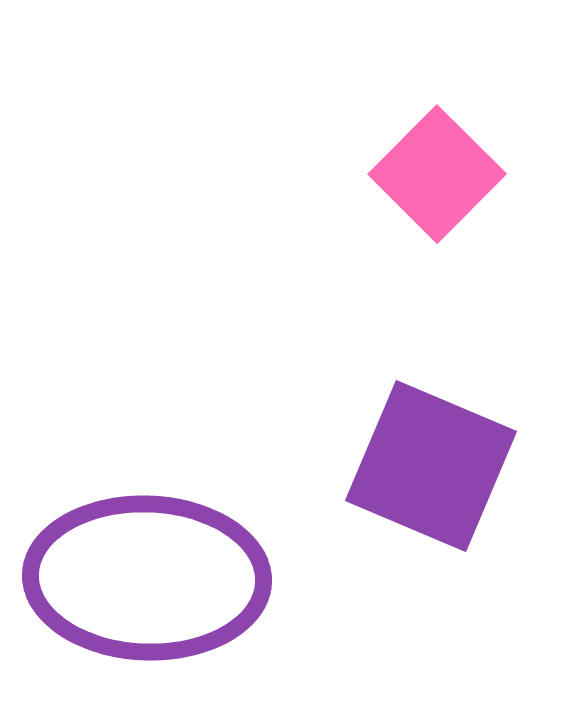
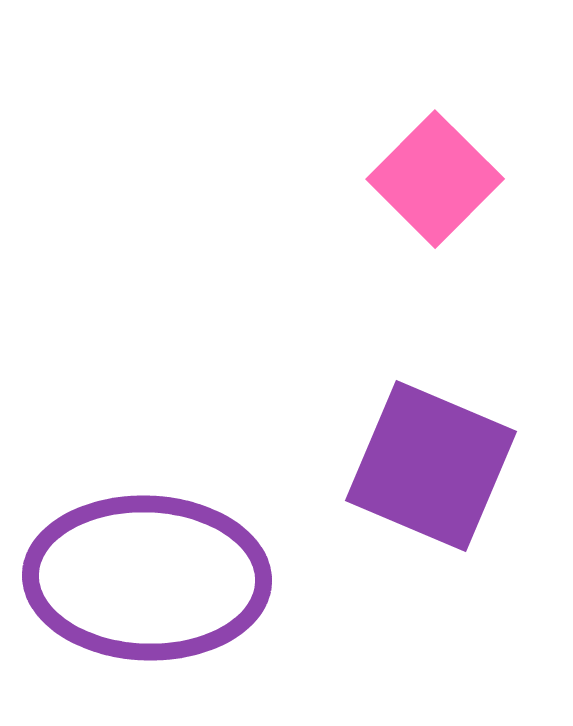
pink square: moved 2 px left, 5 px down
